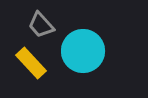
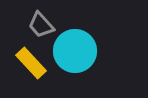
cyan circle: moved 8 px left
